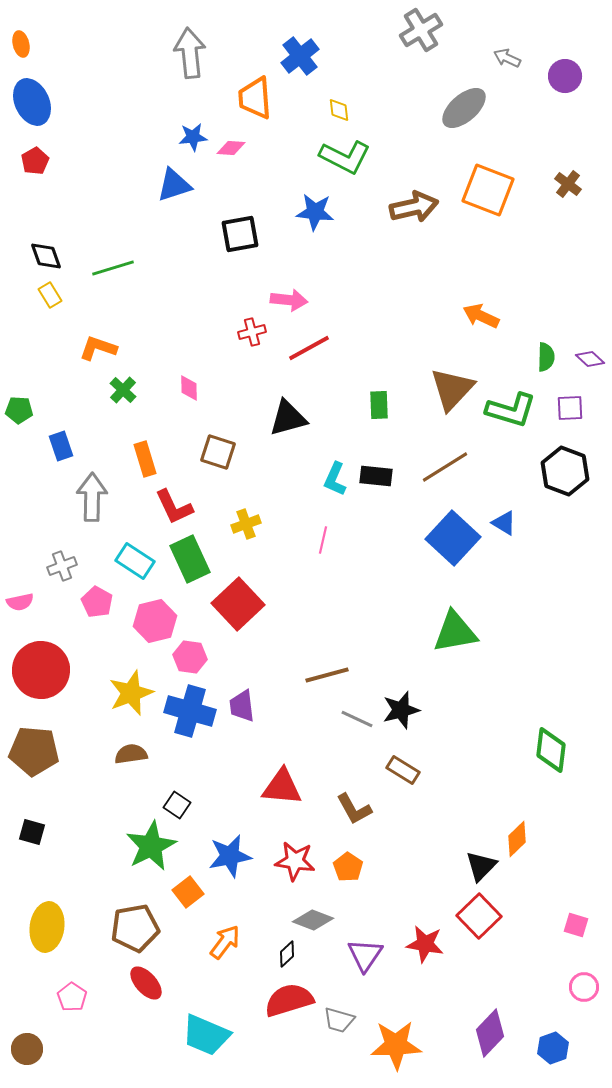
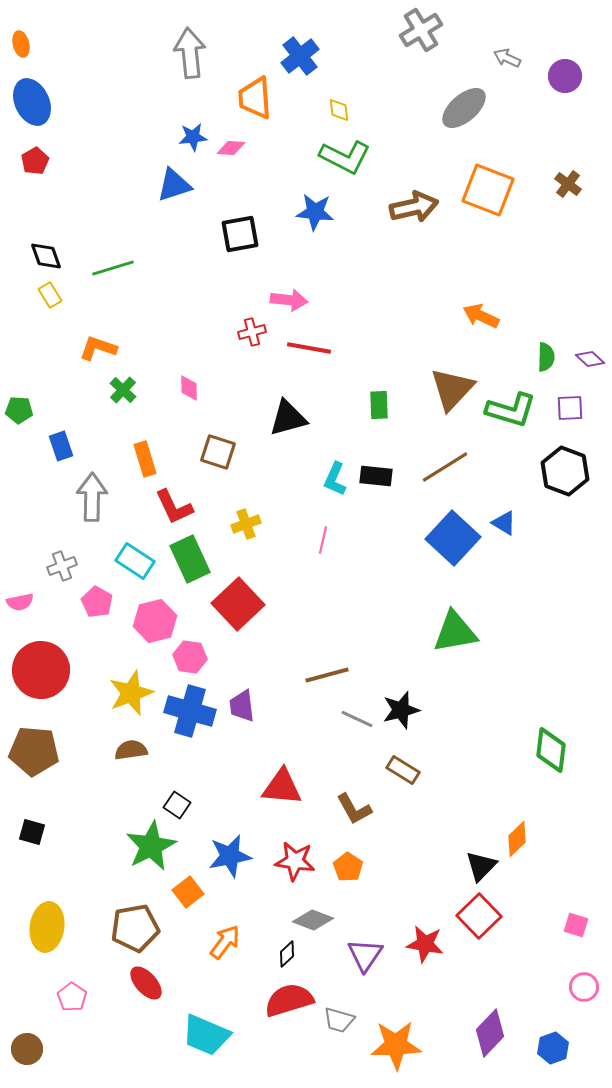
red line at (309, 348): rotated 39 degrees clockwise
brown semicircle at (131, 754): moved 4 px up
